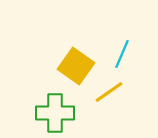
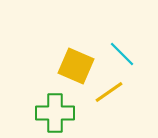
cyan line: rotated 68 degrees counterclockwise
yellow square: rotated 12 degrees counterclockwise
